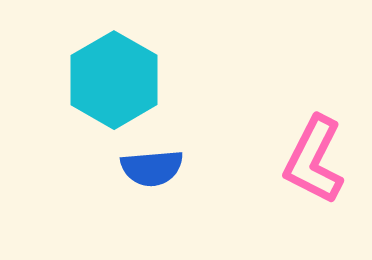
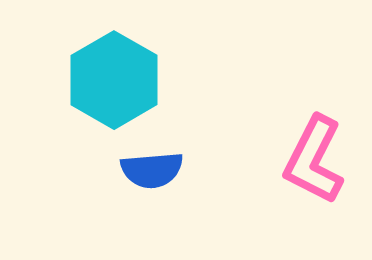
blue semicircle: moved 2 px down
